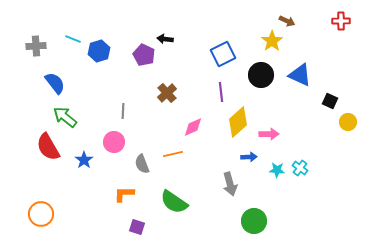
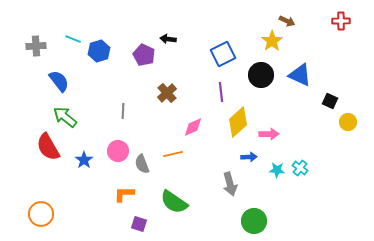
black arrow: moved 3 px right
blue semicircle: moved 4 px right, 2 px up
pink circle: moved 4 px right, 9 px down
purple square: moved 2 px right, 3 px up
